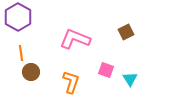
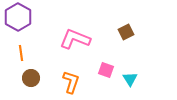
brown circle: moved 6 px down
